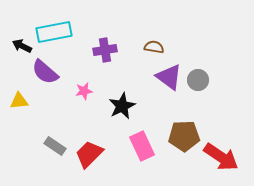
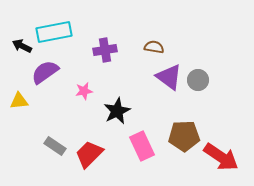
purple semicircle: rotated 104 degrees clockwise
black star: moved 5 px left, 5 px down
